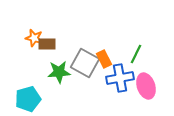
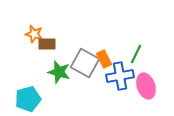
orange star: moved 4 px up
green star: rotated 20 degrees clockwise
blue cross: moved 2 px up
